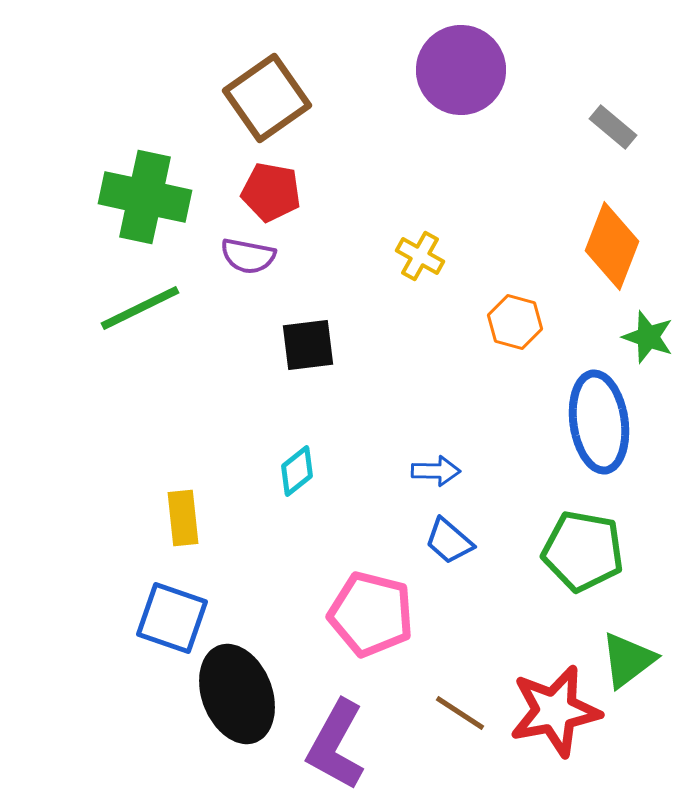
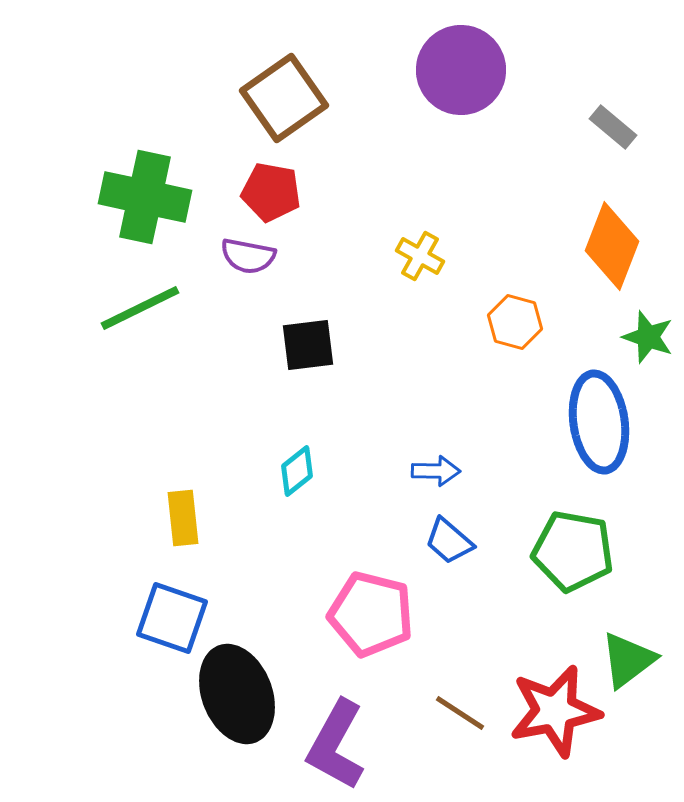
brown square: moved 17 px right
green pentagon: moved 10 px left
